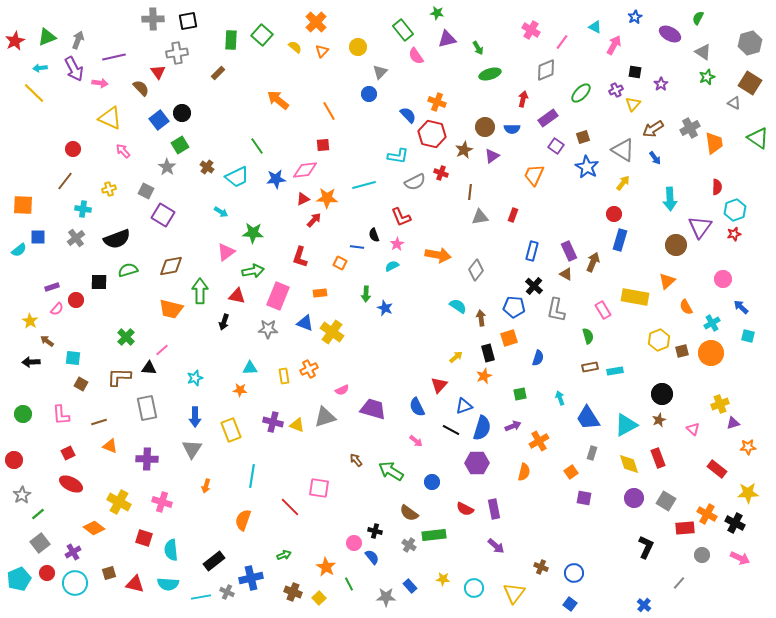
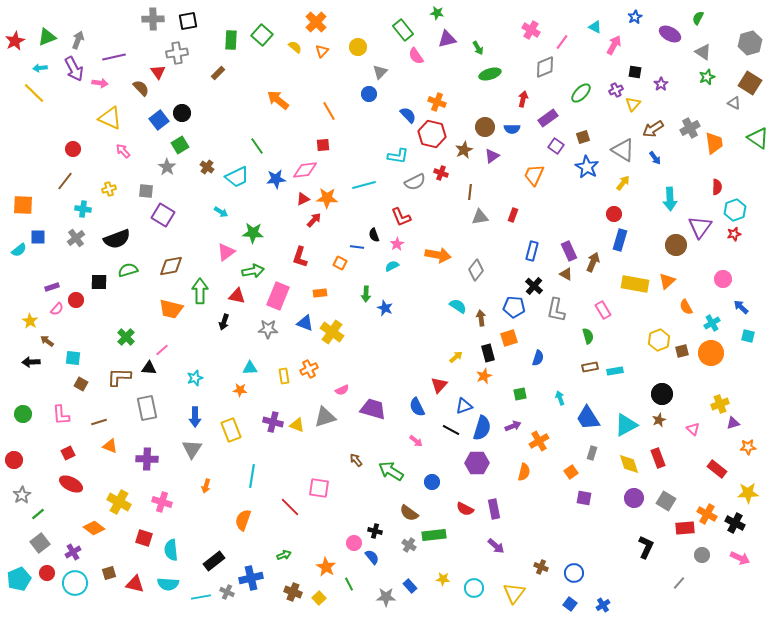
gray diamond at (546, 70): moved 1 px left, 3 px up
gray square at (146, 191): rotated 21 degrees counterclockwise
yellow rectangle at (635, 297): moved 13 px up
blue cross at (644, 605): moved 41 px left; rotated 16 degrees clockwise
